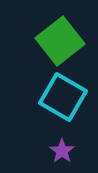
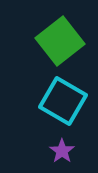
cyan square: moved 4 px down
